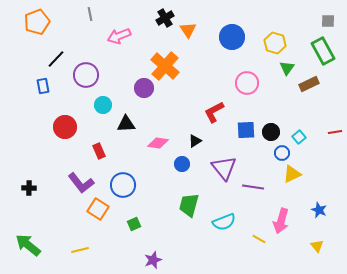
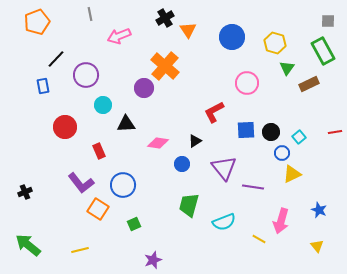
black cross at (29, 188): moved 4 px left, 4 px down; rotated 24 degrees counterclockwise
